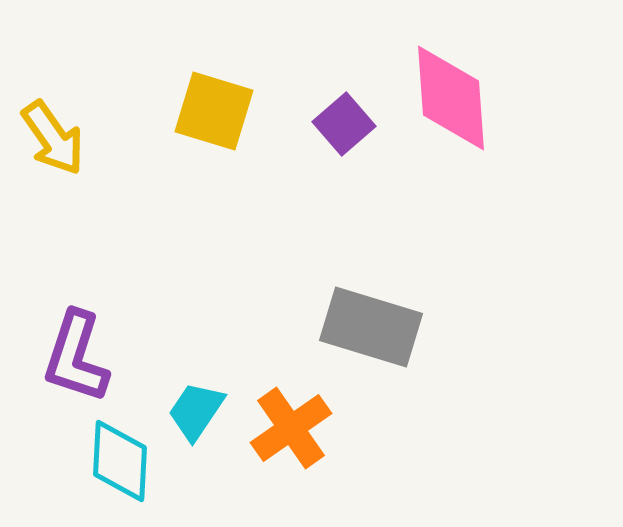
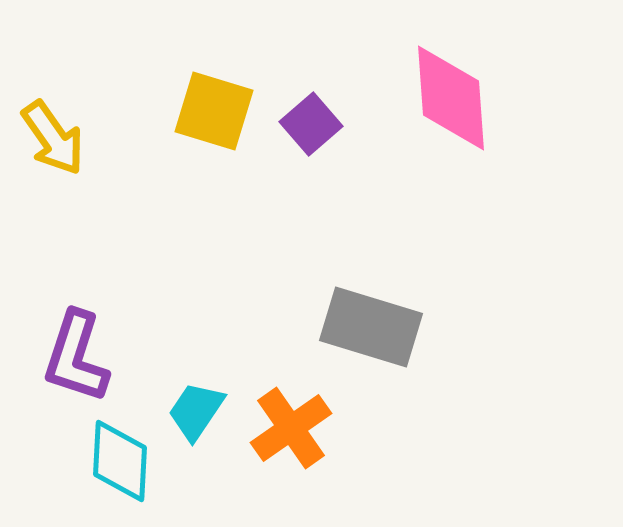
purple square: moved 33 px left
